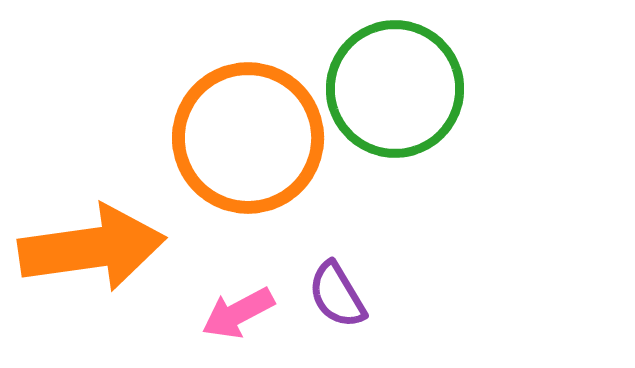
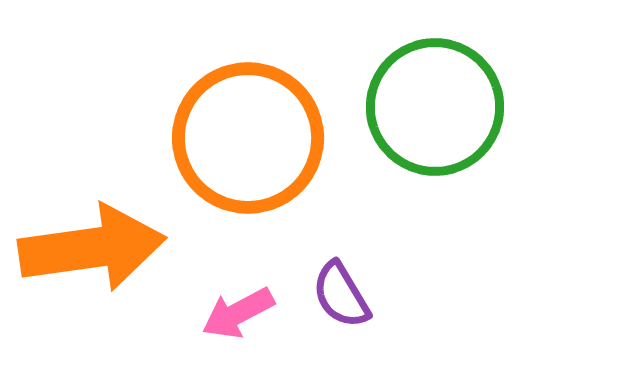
green circle: moved 40 px right, 18 px down
purple semicircle: moved 4 px right
